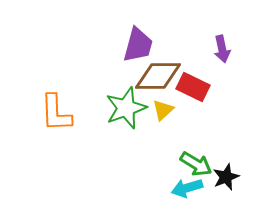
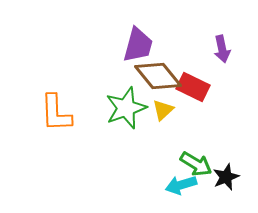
brown diamond: rotated 51 degrees clockwise
cyan arrow: moved 6 px left, 3 px up
